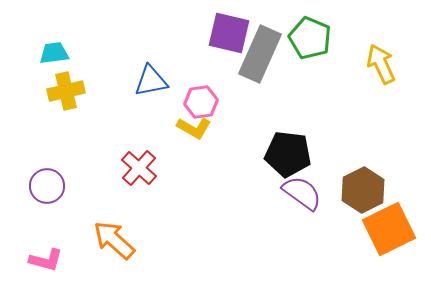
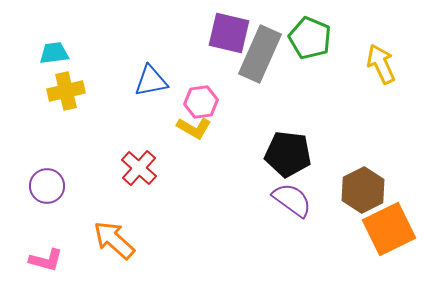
purple semicircle: moved 10 px left, 7 px down
